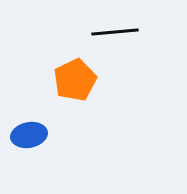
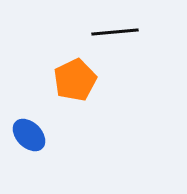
blue ellipse: rotated 56 degrees clockwise
